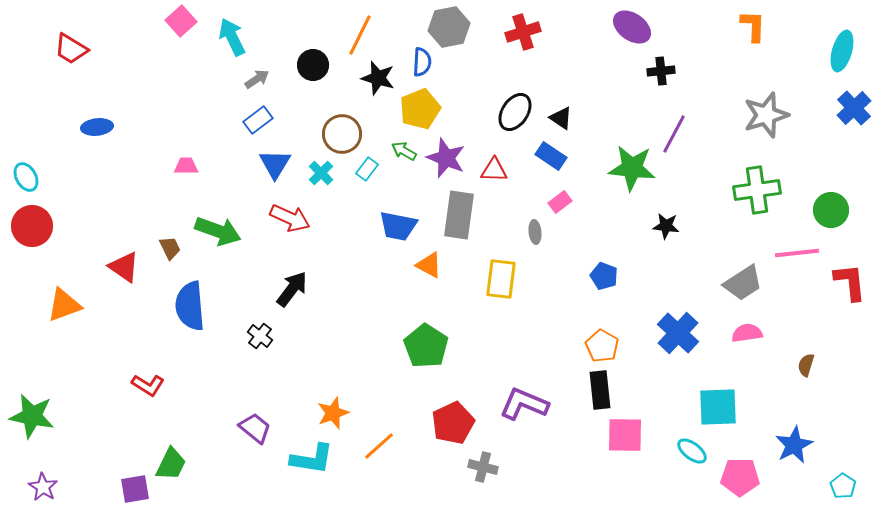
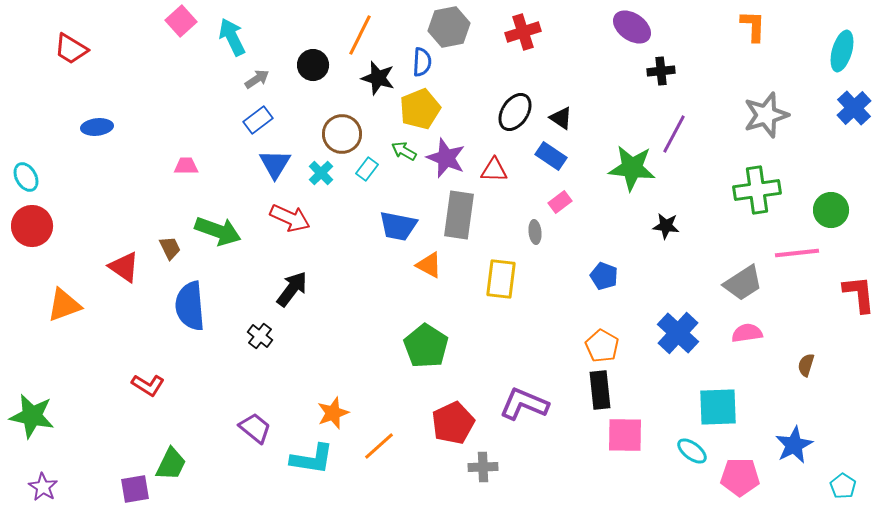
red L-shape at (850, 282): moved 9 px right, 12 px down
gray cross at (483, 467): rotated 16 degrees counterclockwise
